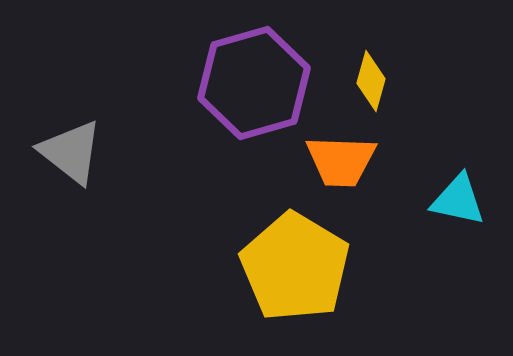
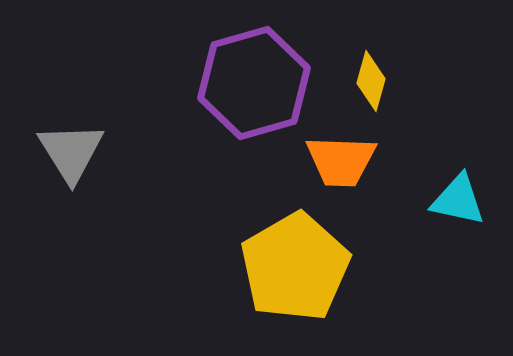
gray triangle: rotated 20 degrees clockwise
yellow pentagon: rotated 11 degrees clockwise
